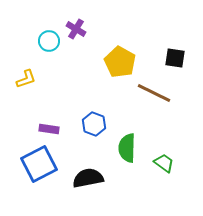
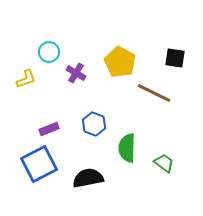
purple cross: moved 44 px down
cyan circle: moved 11 px down
purple rectangle: rotated 30 degrees counterclockwise
